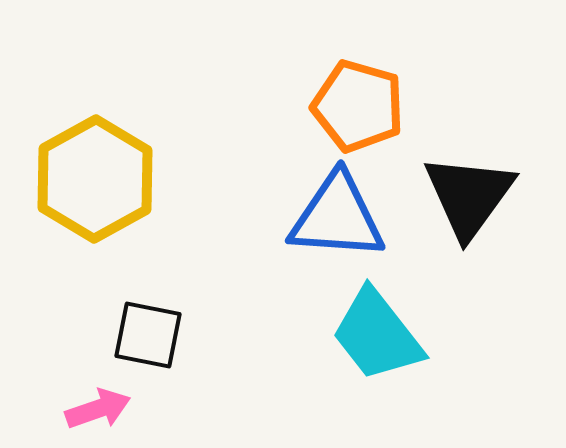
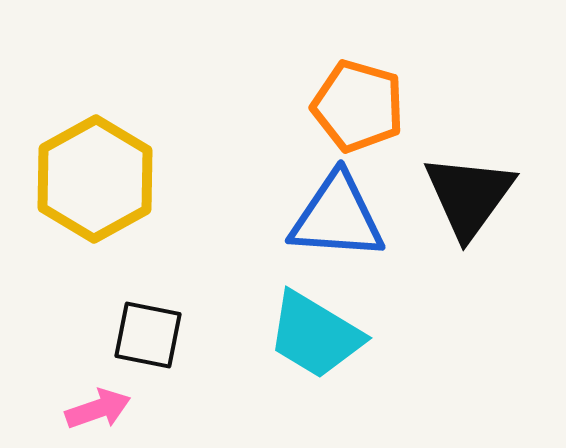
cyan trapezoid: moved 62 px left; rotated 21 degrees counterclockwise
